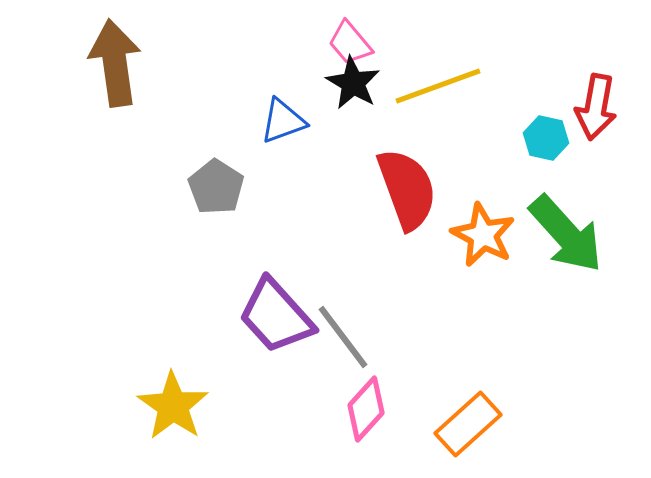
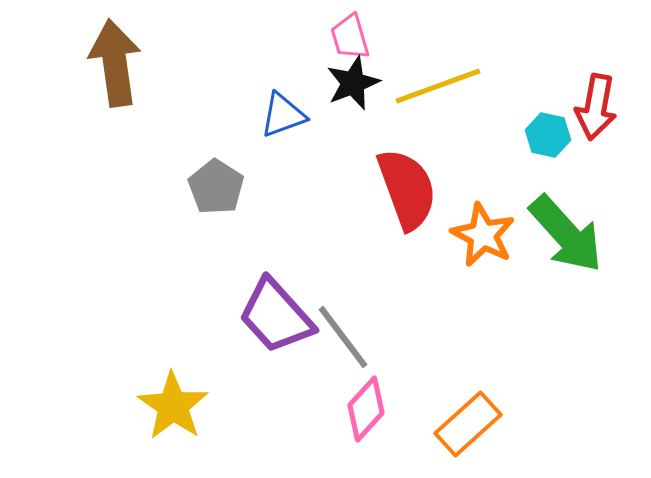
pink trapezoid: moved 6 px up; rotated 24 degrees clockwise
black star: rotated 20 degrees clockwise
blue triangle: moved 6 px up
cyan hexagon: moved 2 px right, 3 px up
